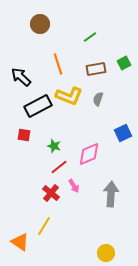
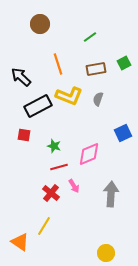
red line: rotated 24 degrees clockwise
